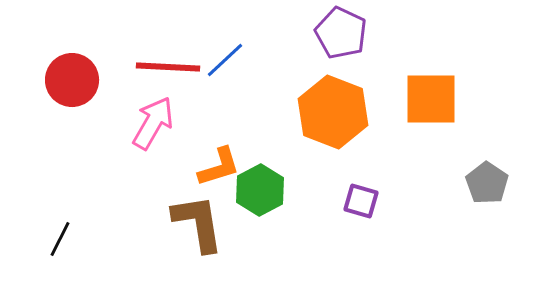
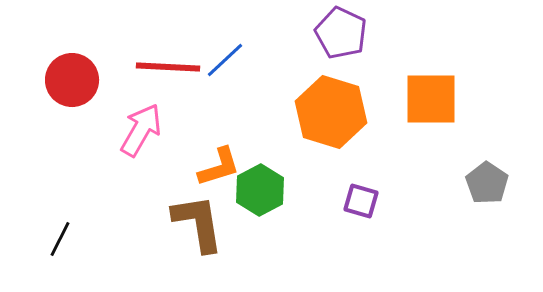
orange hexagon: moved 2 px left; rotated 4 degrees counterclockwise
pink arrow: moved 12 px left, 7 px down
